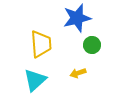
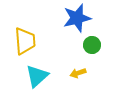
yellow trapezoid: moved 16 px left, 3 px up
cyan triangle: moved 2 px right, 4 px up
